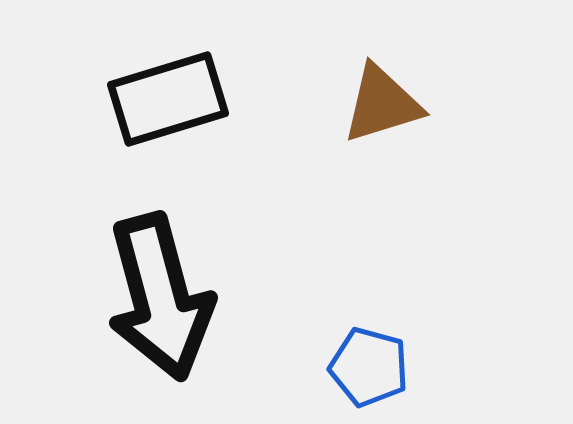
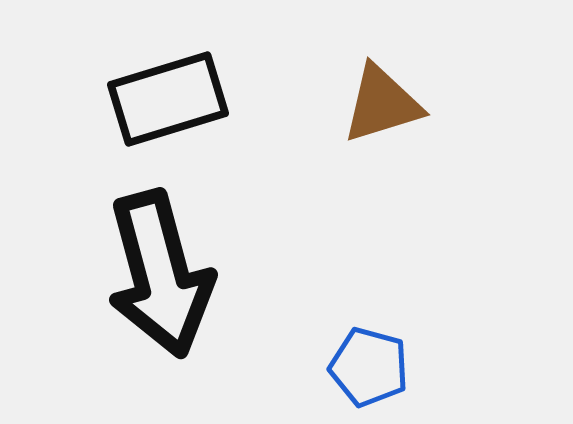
black arrow: moved 23 px up
